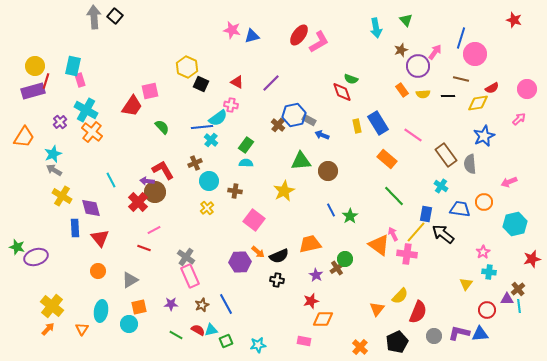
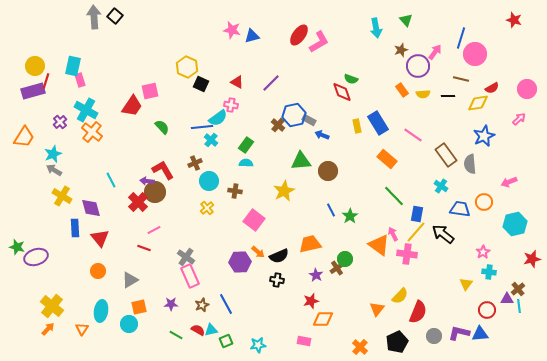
blue rectangle at (426, 214): moved 9 px left
